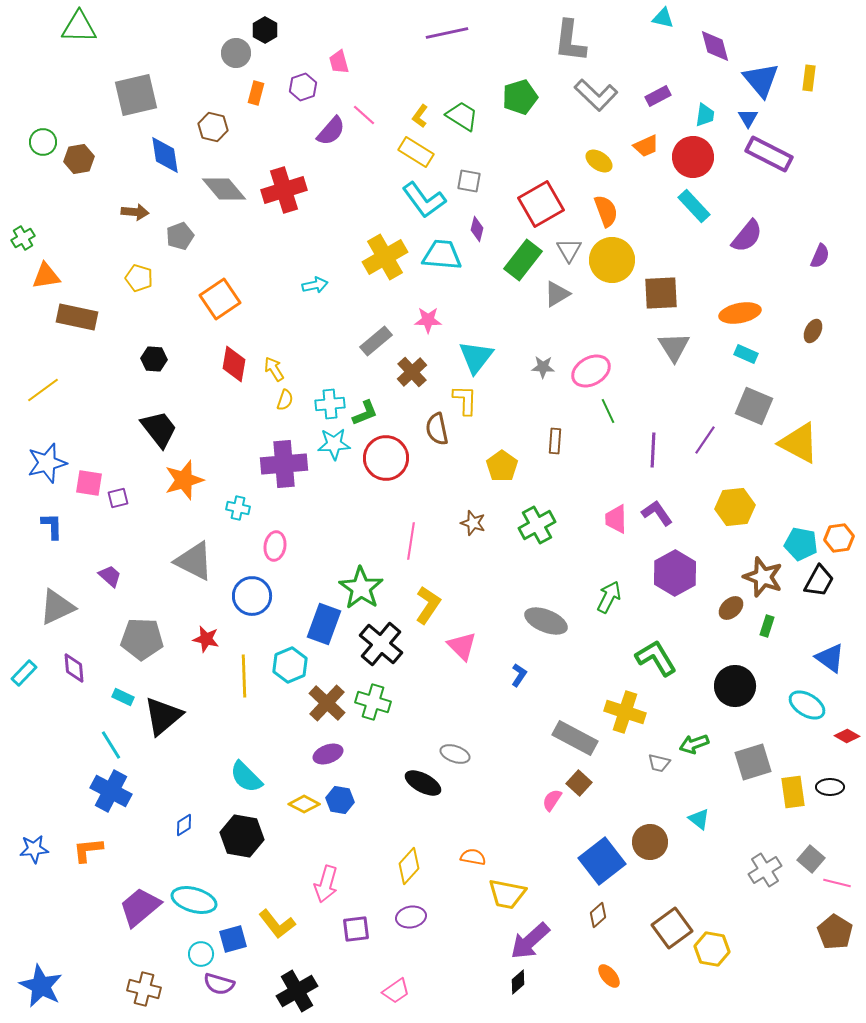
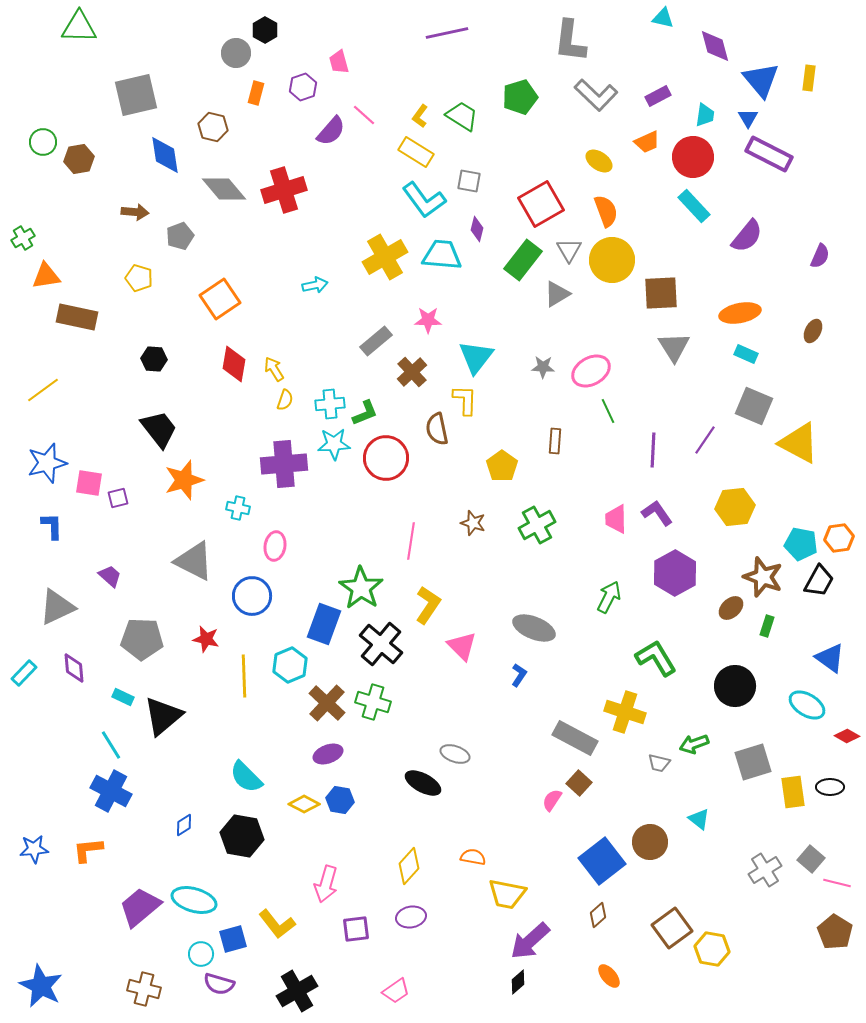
orange trapezoid at (646, 146): moved 1 px right, 4 px up
gray ellipse at (546, 621): moved 12 px left, 7 px down
